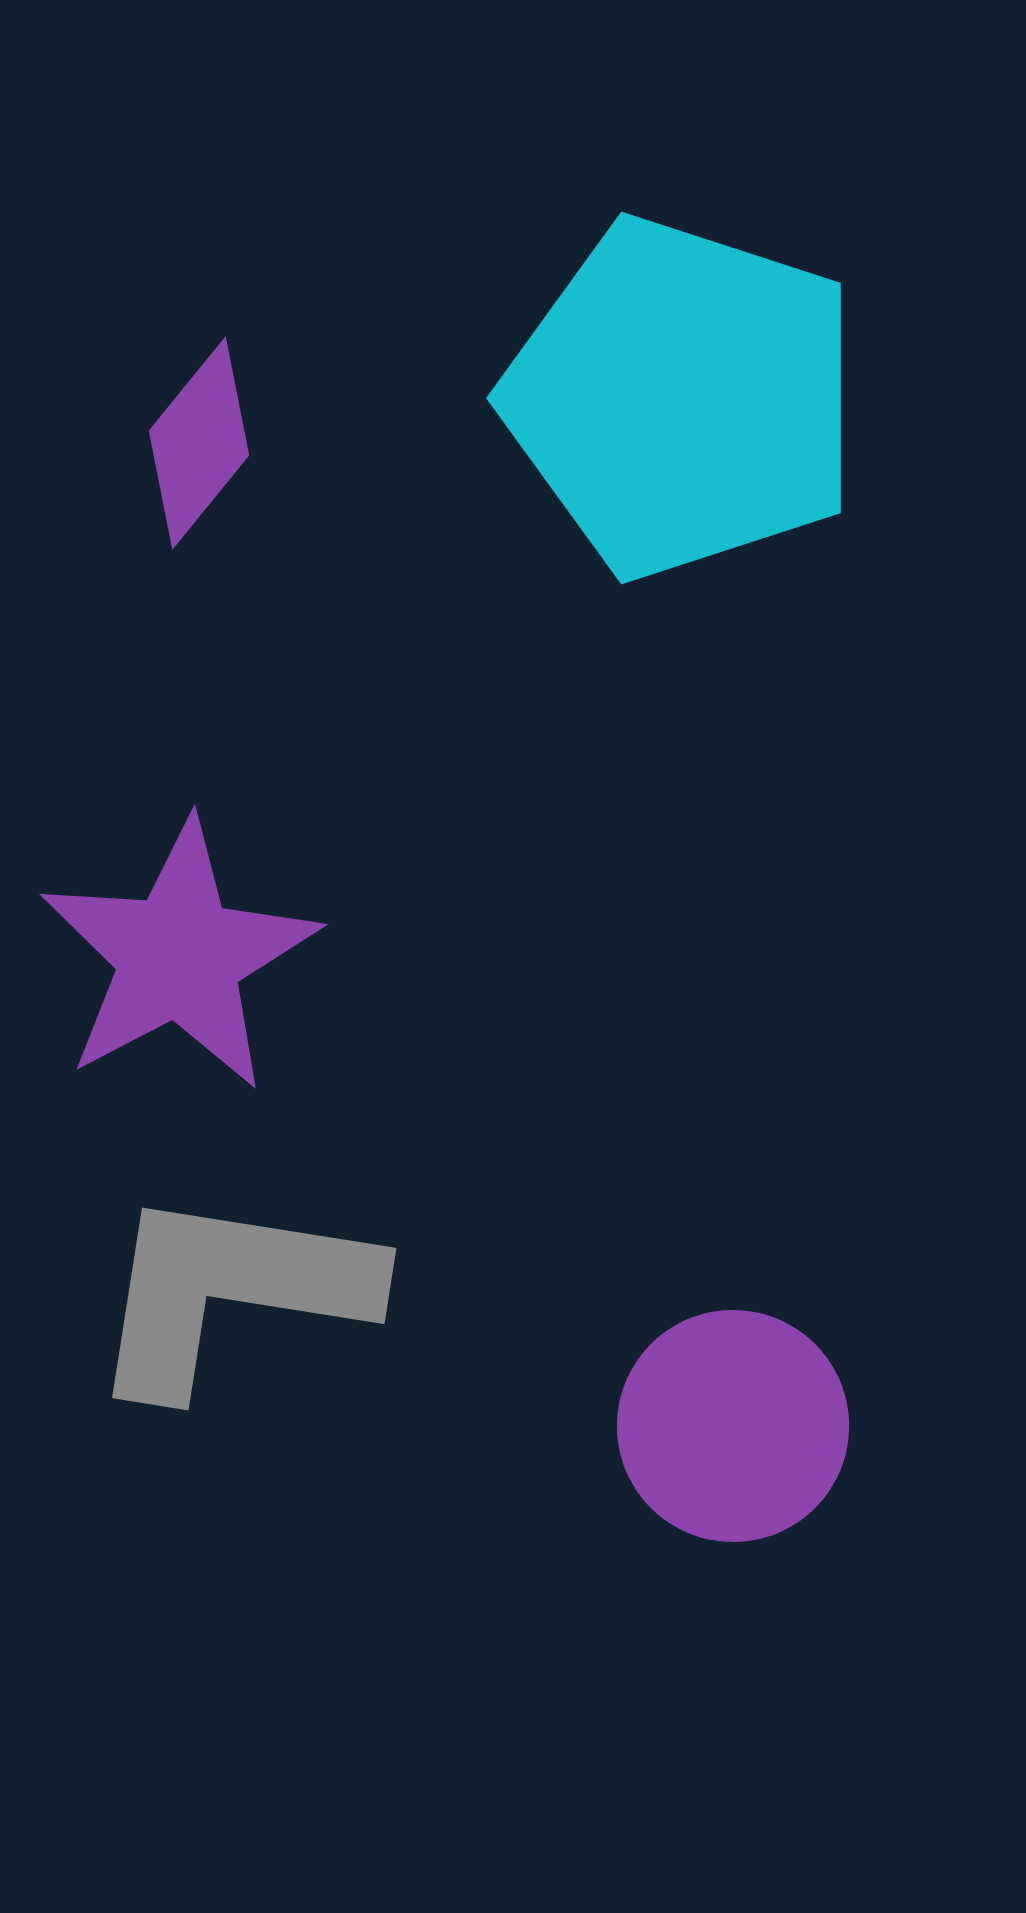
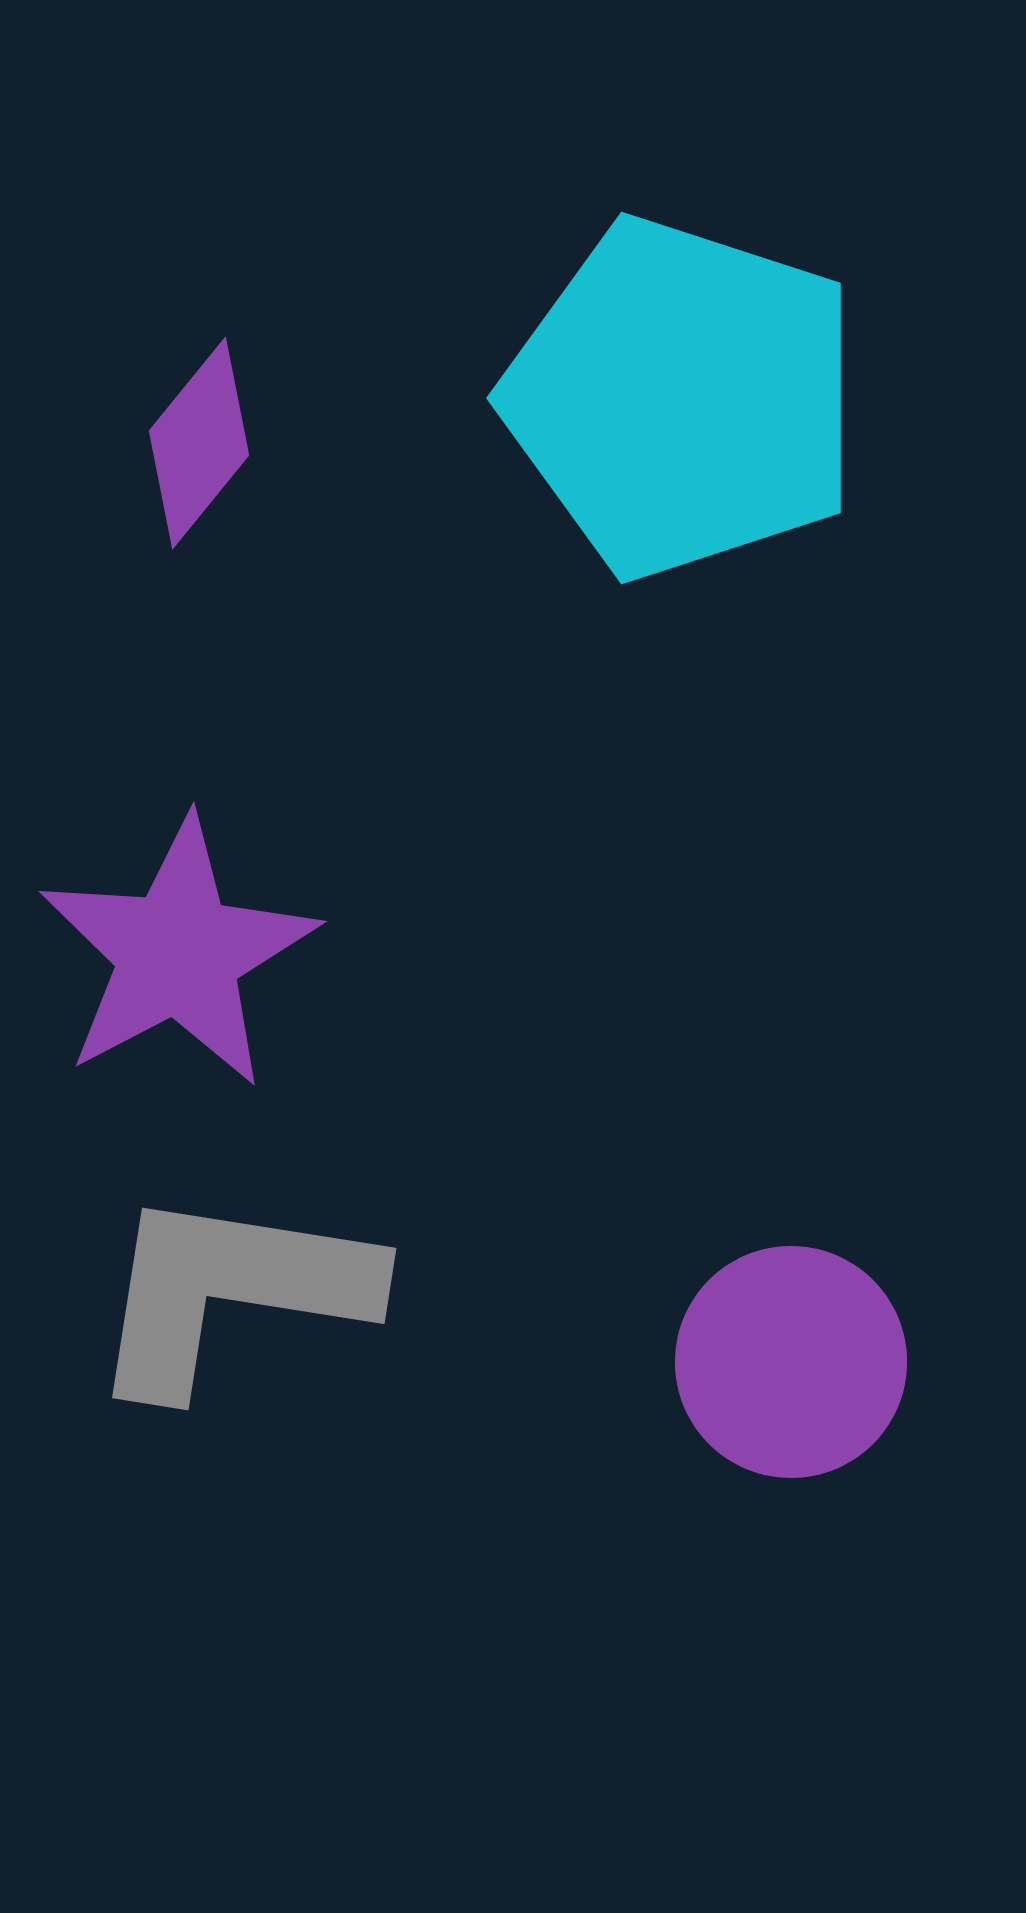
purple star: moved 1 px left, 3 px up
purple circle: moved 58 px right, 64 px up
